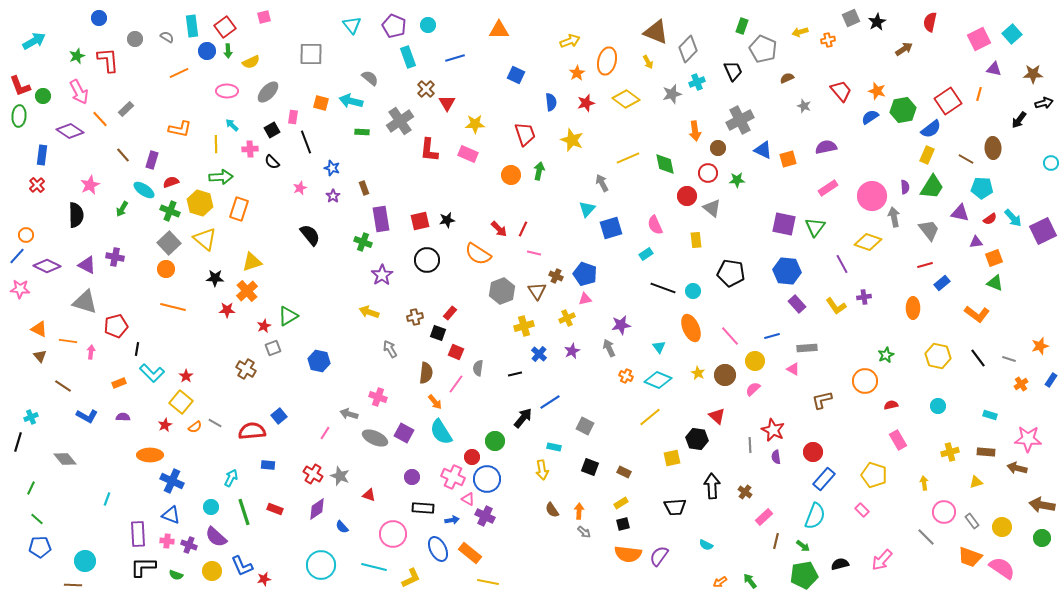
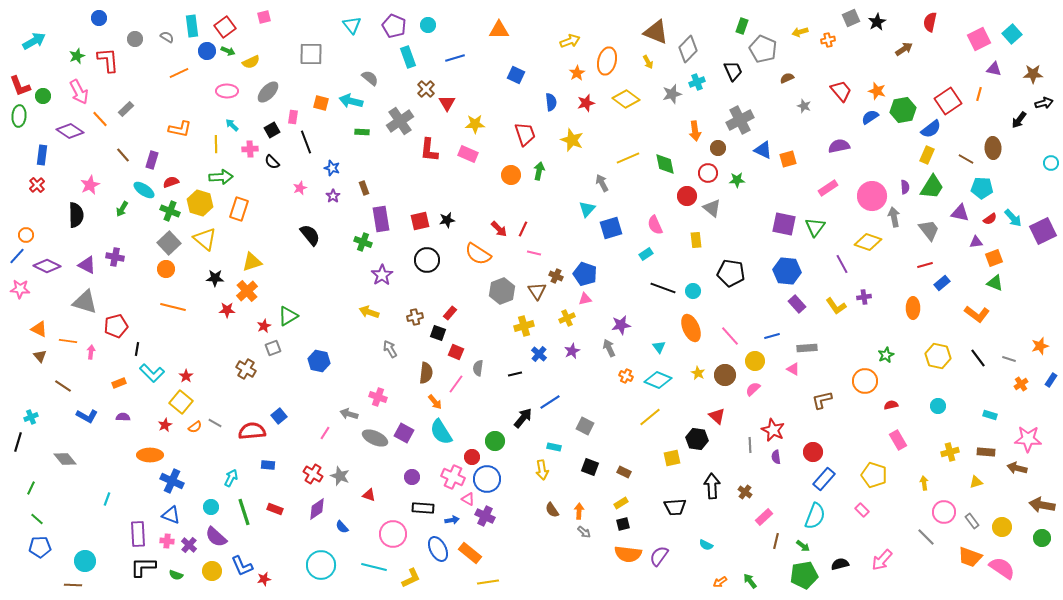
green arrow at (228, 51): rotated 64 degrees counterclockwise
purple semicircle at (826, 147): moved 13 px right, 1 px up
purple cross at (189, 545): rotated 21 degrees clockwise
yellow line at (488, 582): rotated 20 degrees counterclockwise
